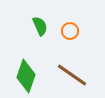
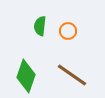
green semicircle: rotated 150 degrees counterclockwise
orange circle: moved 2 px left
